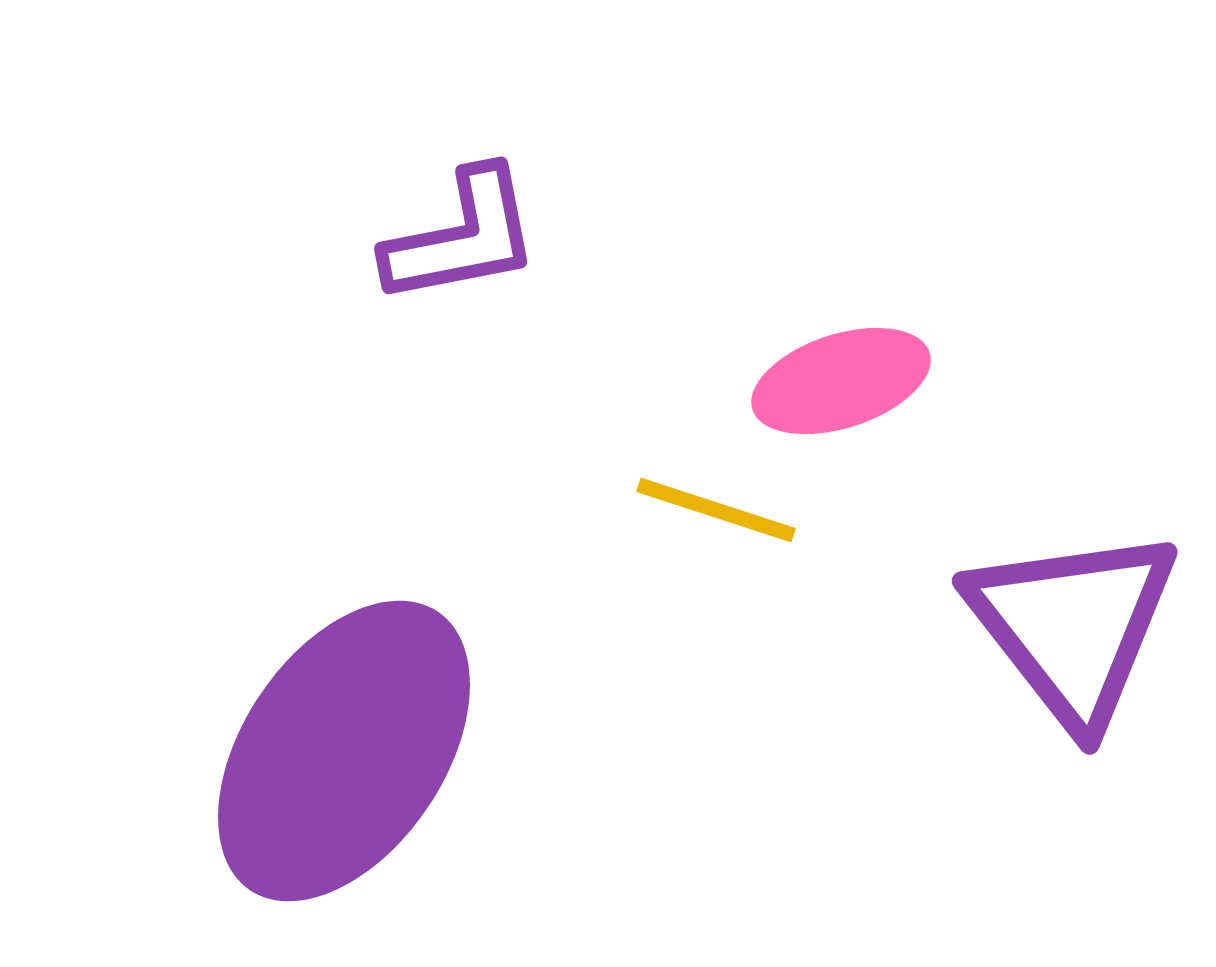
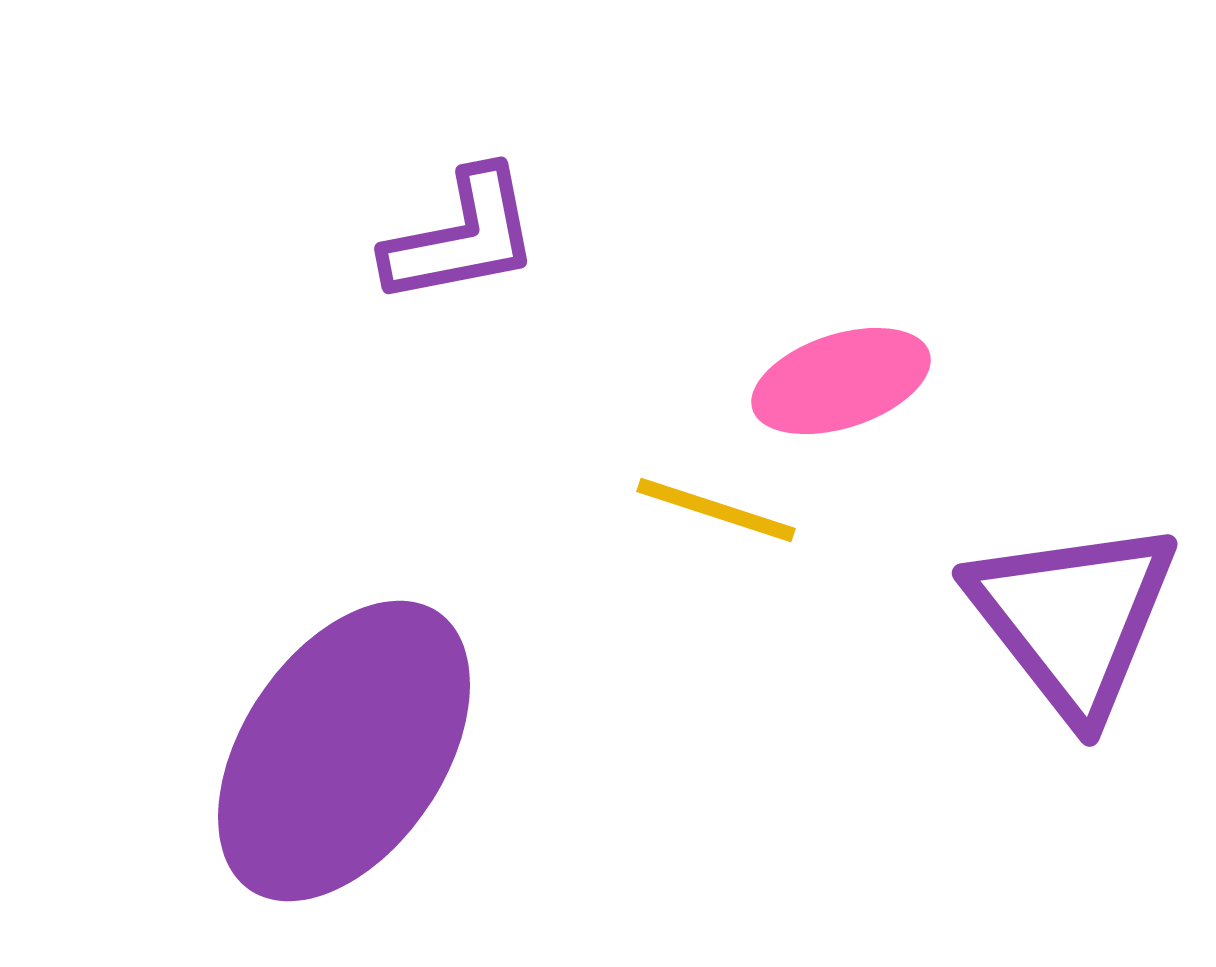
purple triangle: moved 8 px up
